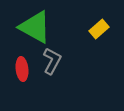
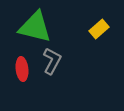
green triangle: rotated 15 degrees counterclockwise
